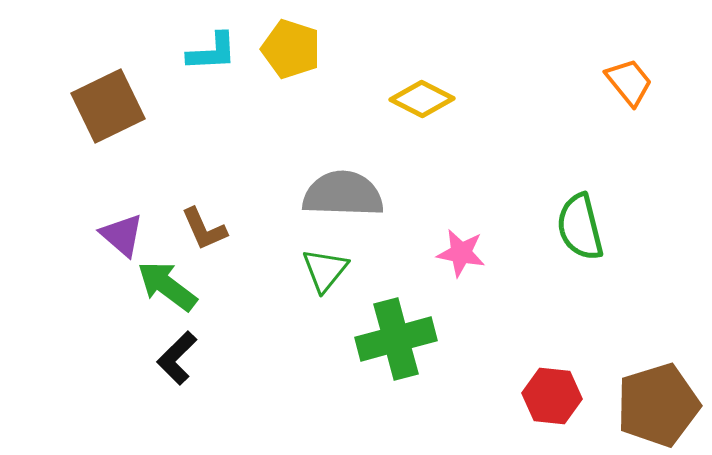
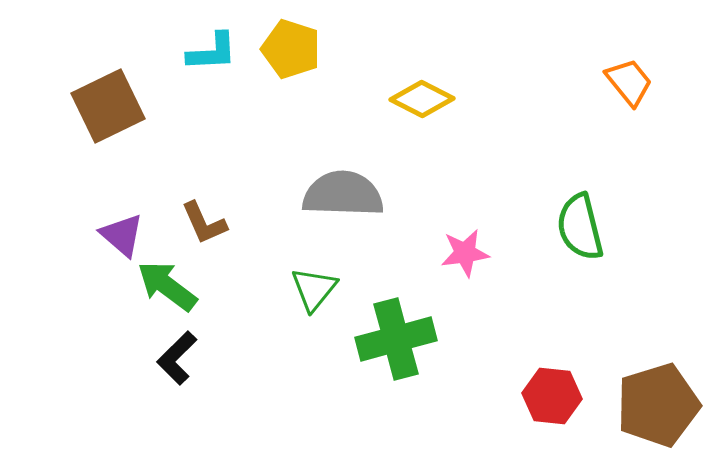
brown L-shape: moved 6 px up
pink star: moved 4 px right; rotated 18 degrees counterclockwise
green triangle: moved 11 px left, 19 px down
